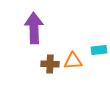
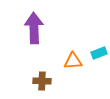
cyan rectangle: moved 3 px down; rotated 14 degrees counterclockwise
brown cross: moved 8 px left, 17 px down
